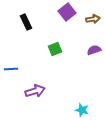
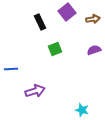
black rectangle: moved 14 px right
